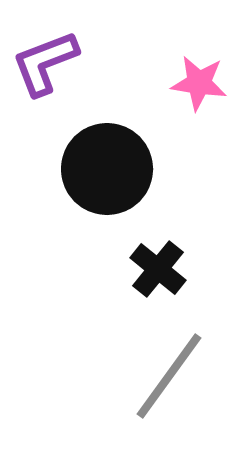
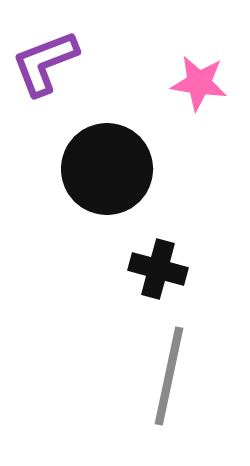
black cross: rotated 24 degrees counterclockwise
gray line: rotated 24 degrees counterclockwise
